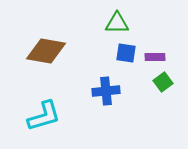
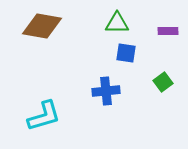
brown diamond: moved 4 px left, 25 px up
purple rectangle: moved 13 px right, 26 px up
